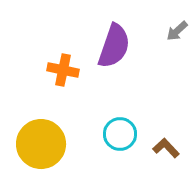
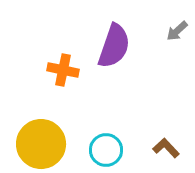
cyan circle: moved 14 px left, 16 px down
